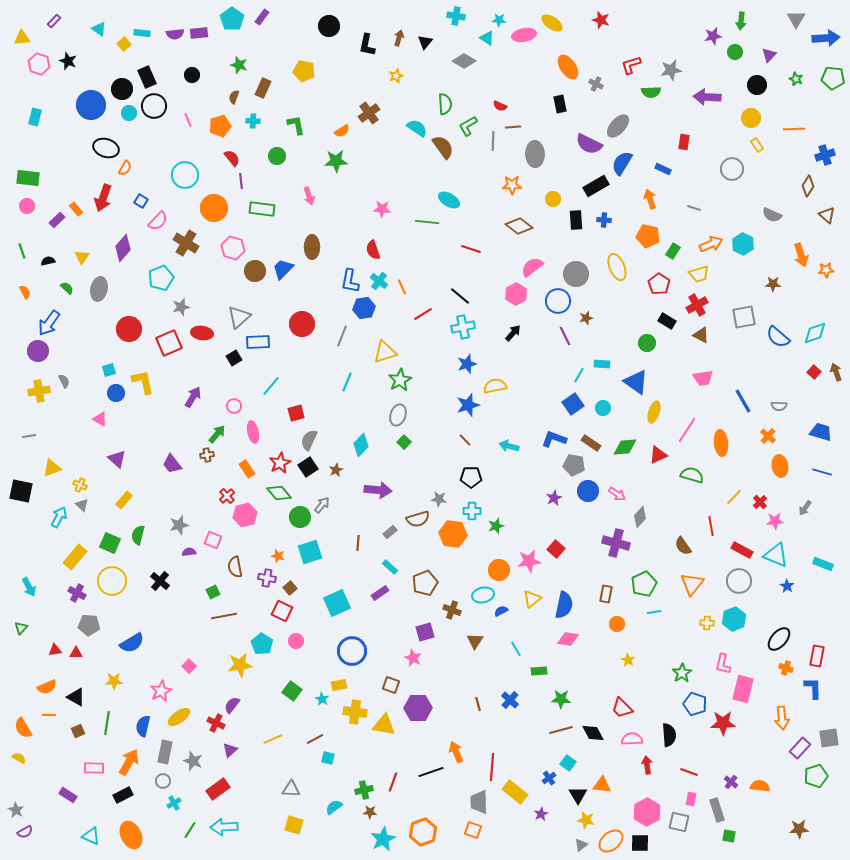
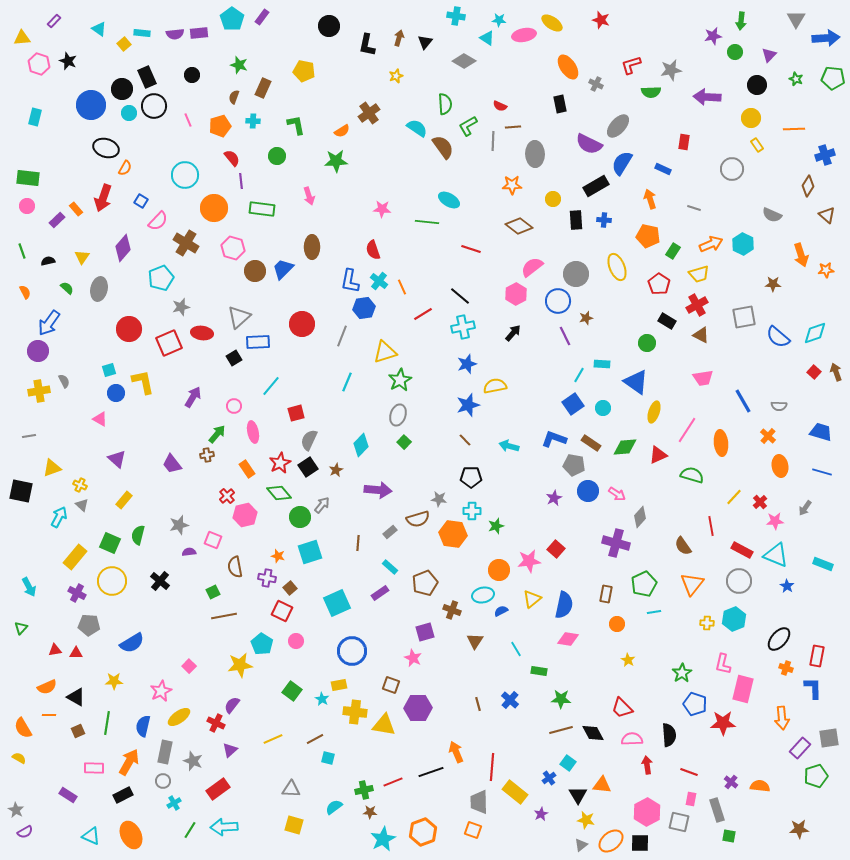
green rectangle at (539, 671): rotated 14 degrees clockwise
red line at (393, 782): rotated 48 degrees clockwise
